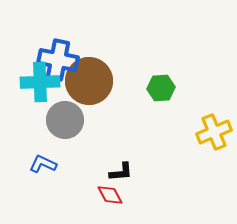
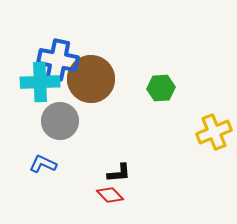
brown circle: moved 2 px right, 2 px up
gray circle: moved 5 px left, 1 px down
black L-shape: moved 2 px left, 1 px down
red diamond: rotated 16 degrees counterclockwise
